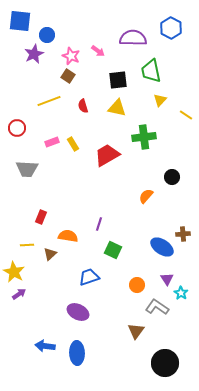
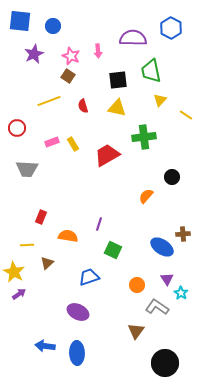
blue circle at (47, 35): moved 6 px right, 9 px up
pink arrow at (98, 51): rotated 48 degrees clockwise
brown triangle at (50, 254): moved 3 px left, 9 px down
